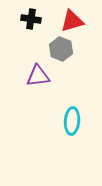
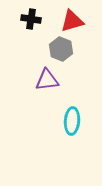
purple triangle: moved 9 px right, 4 px down
